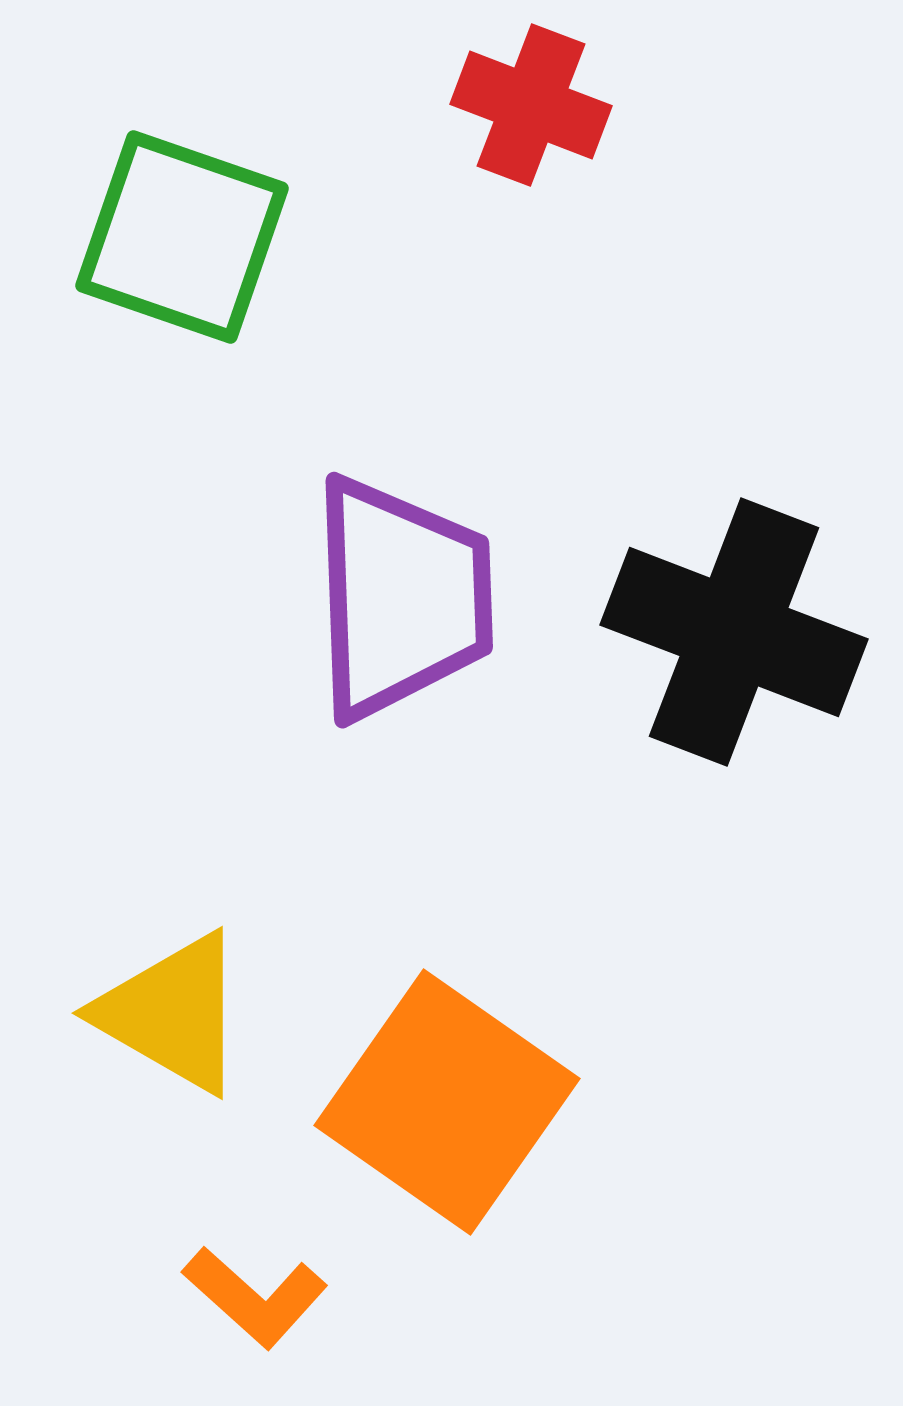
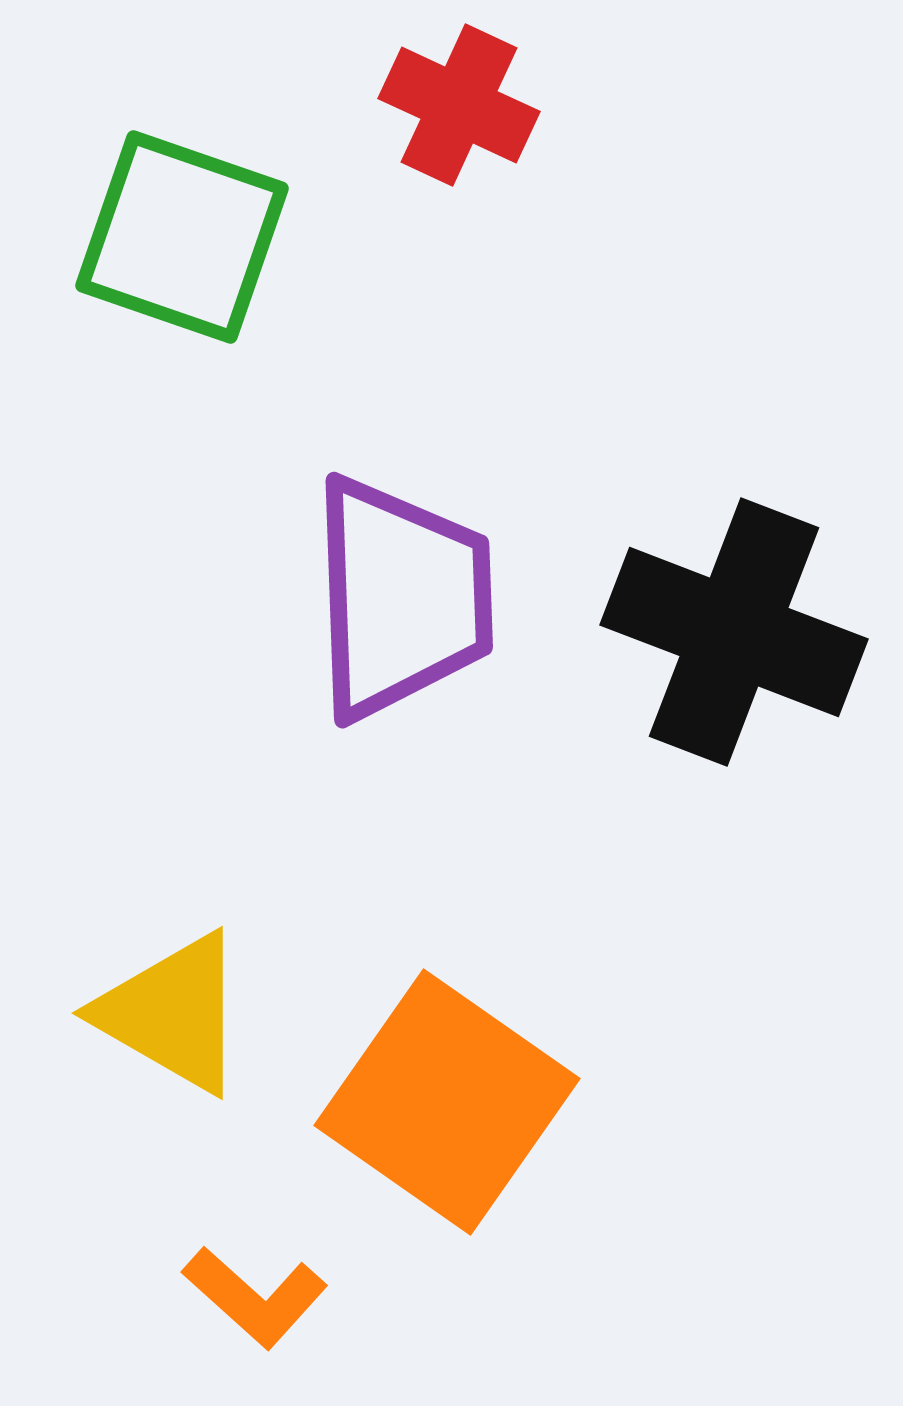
red cross: moved 72 px left; rotated 4 degrees clockwise
